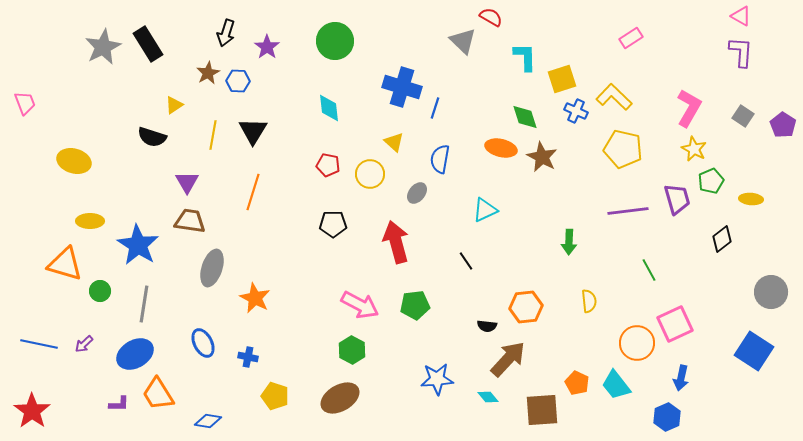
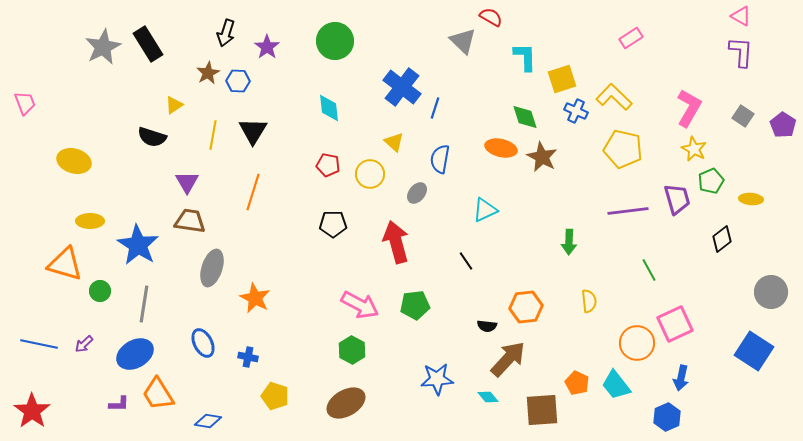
blue cross at (402, 87): rotated 21 degrees clockwise
brown ellipse at (340, 398): moved 6 px right, 5 px down
